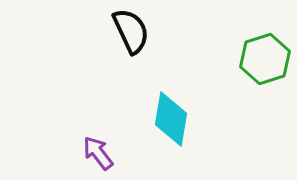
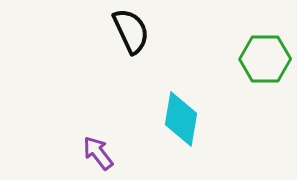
green hexagon: rotated 18 degrees clockwise
cyan diamond: moved 10 px right
